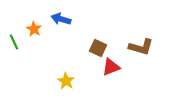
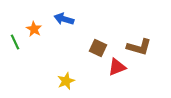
blue arrow: moved 3 px right
green line: moved 1 px right
brown L-shape: moved 2 px left
red triangle: moved 6 px right
yellow star: rotated 18 degrees clockwise
